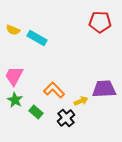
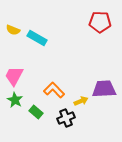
black cross: rotated 18 degrees clockwise
